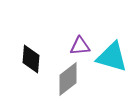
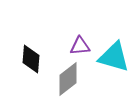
cyan triangle: moved 2 px right
